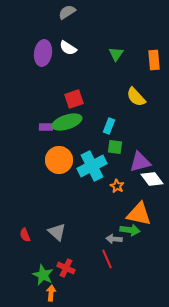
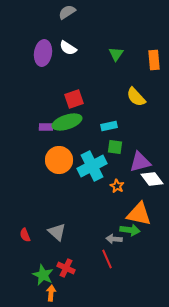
cyan rectangle: rotated 56 degrees clockwise
